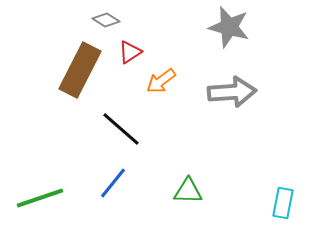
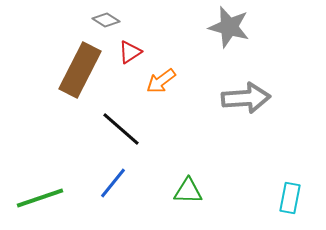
gray arrow: moved 14 px right, 6 px down
cyan rectangle: moved 7 px right, 5 px up
